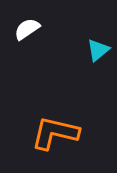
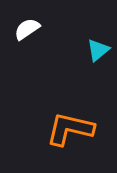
orange L-shape: moved 15 px right, 4 px up
